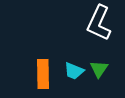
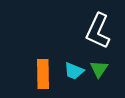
white L-shape: moved 1 px left, 8 px down
